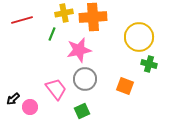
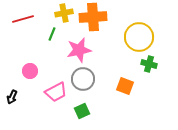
red line: moved 1 px right, 1 px up
gray circle: moved 2 px left
pink trapezoid: moved 3 px down; rotated 100 degrees clockwise
black arrow: moved 1 px left, 2 px up; rotated 24 degrees counterclockwise
pink circle: moved 36 px up
